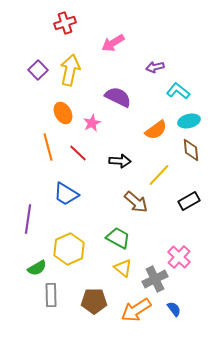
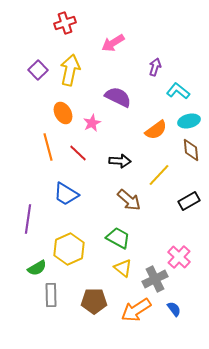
purple arrow: rotated 120 degrees clockwise
brown arrow: moved 7 px left, 2 px up
